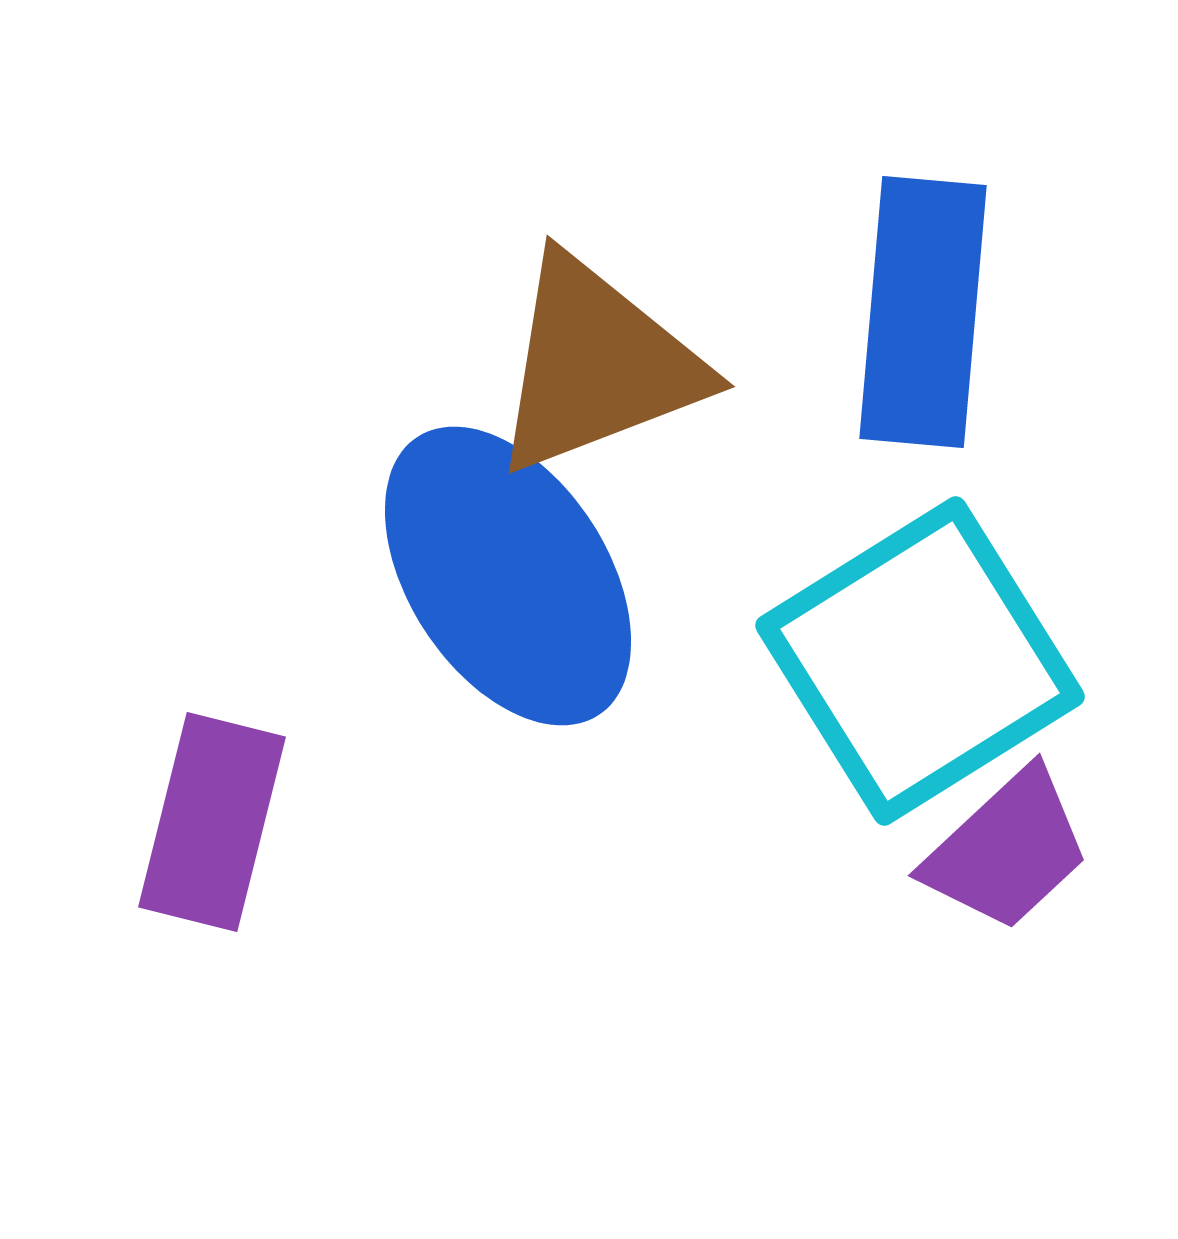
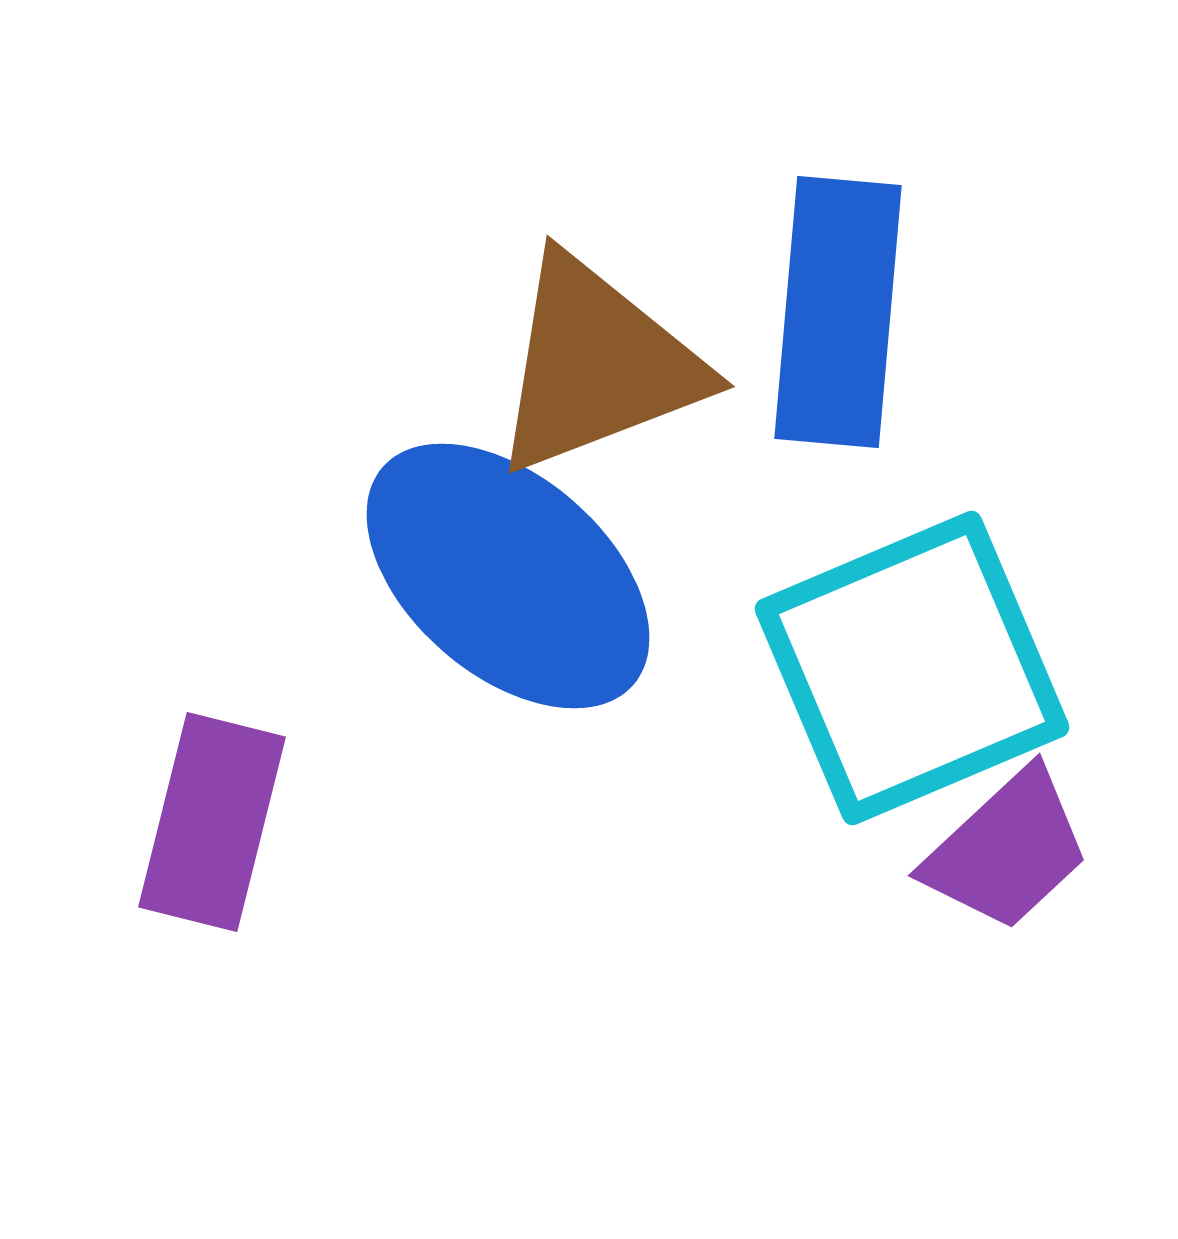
blue rectangle: moved 85 px left
blue ellipse: rotated 16 degrees counterclockwise
cyan square: moved 8 px left, 7 px down; rotated 9 degrees clockwise
